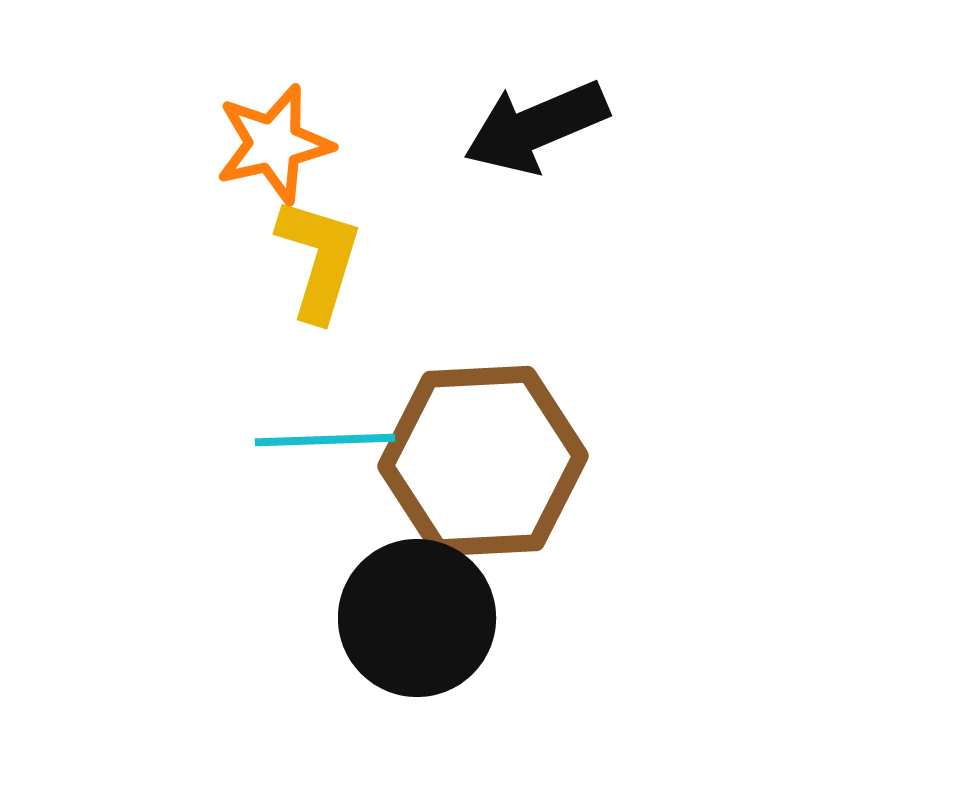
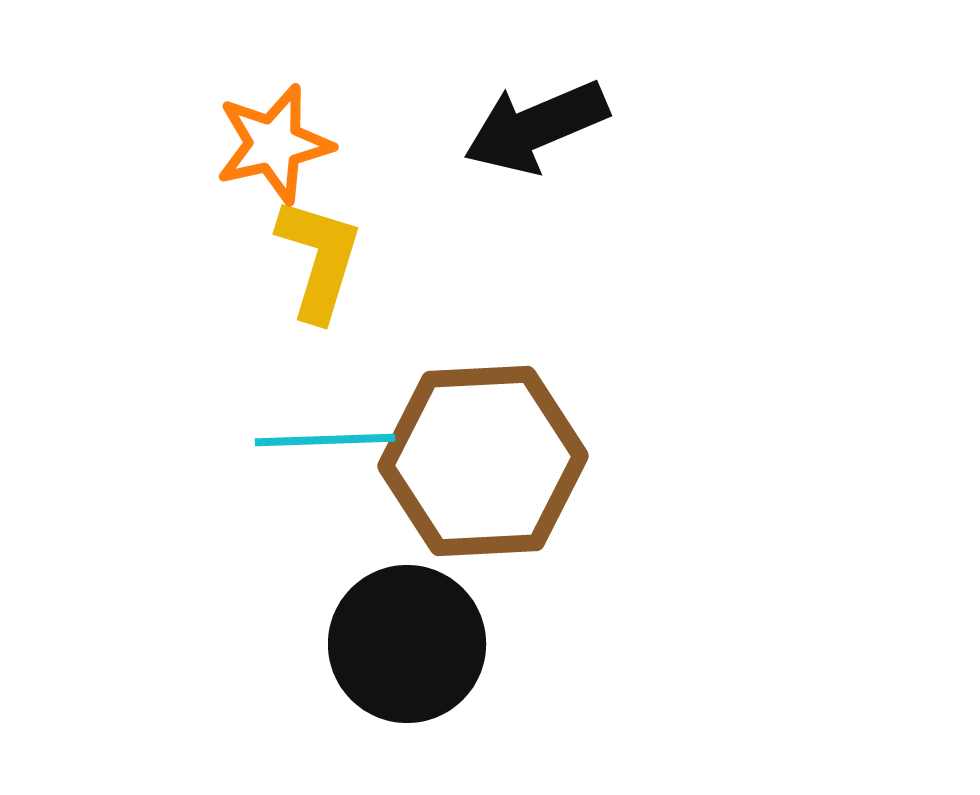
black circle: moved 10 px left, 26 px down
